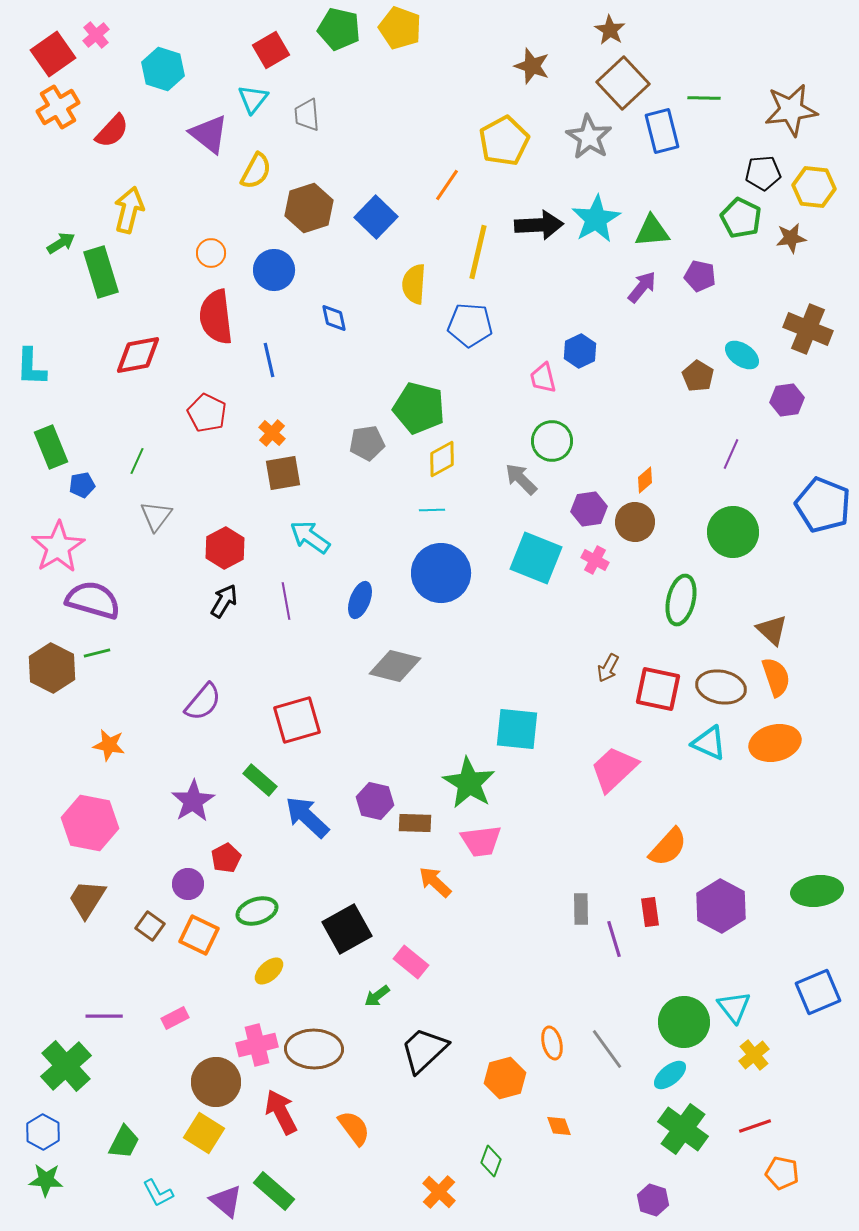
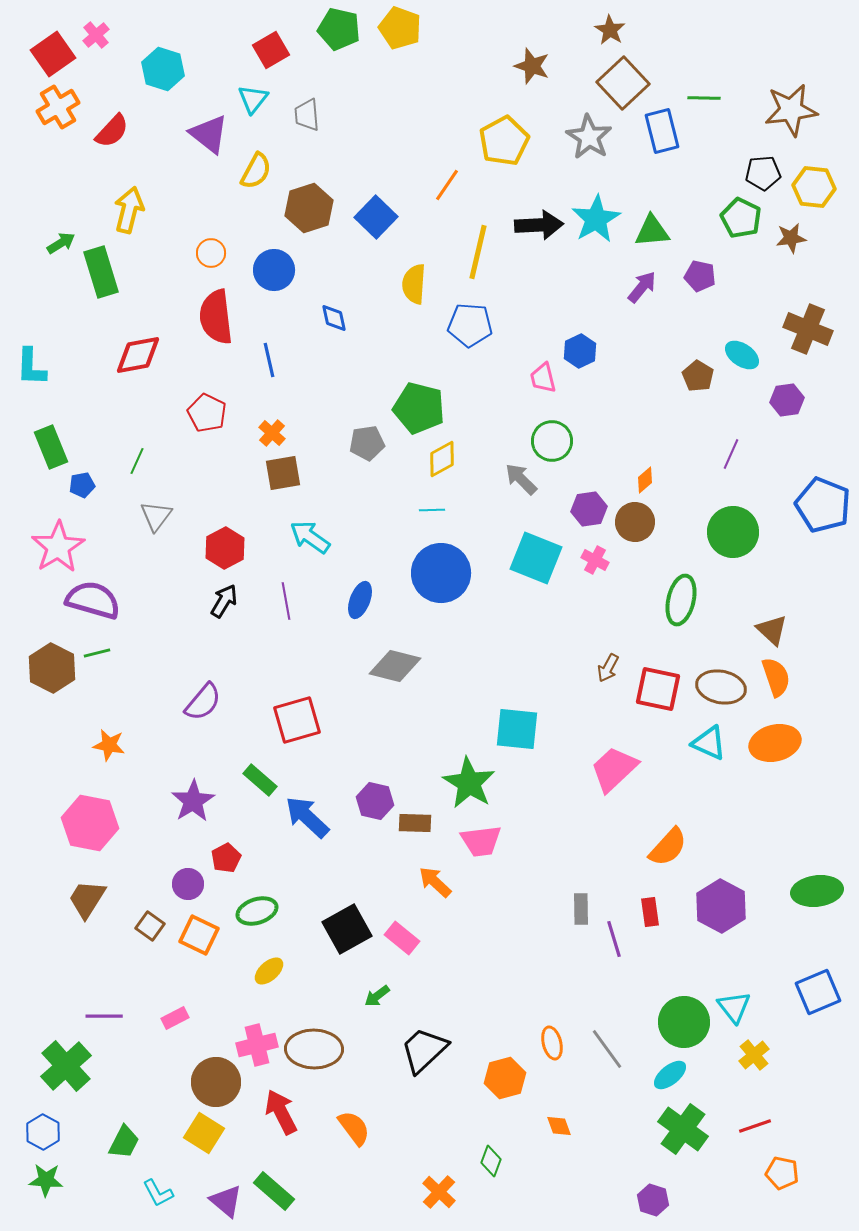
pink rectangle at (411, 962): moved 9 px left, 24 px up
